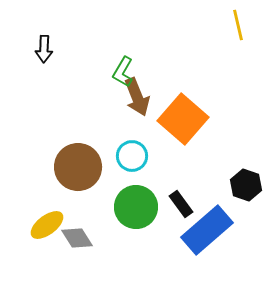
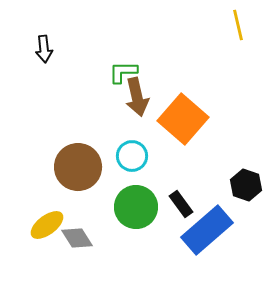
black arrow: rotated 8 degrees counterclockwise
green L-shape: rotated 60 degrees clockwise
brown arrow: rotated 9 degrees clockwise
